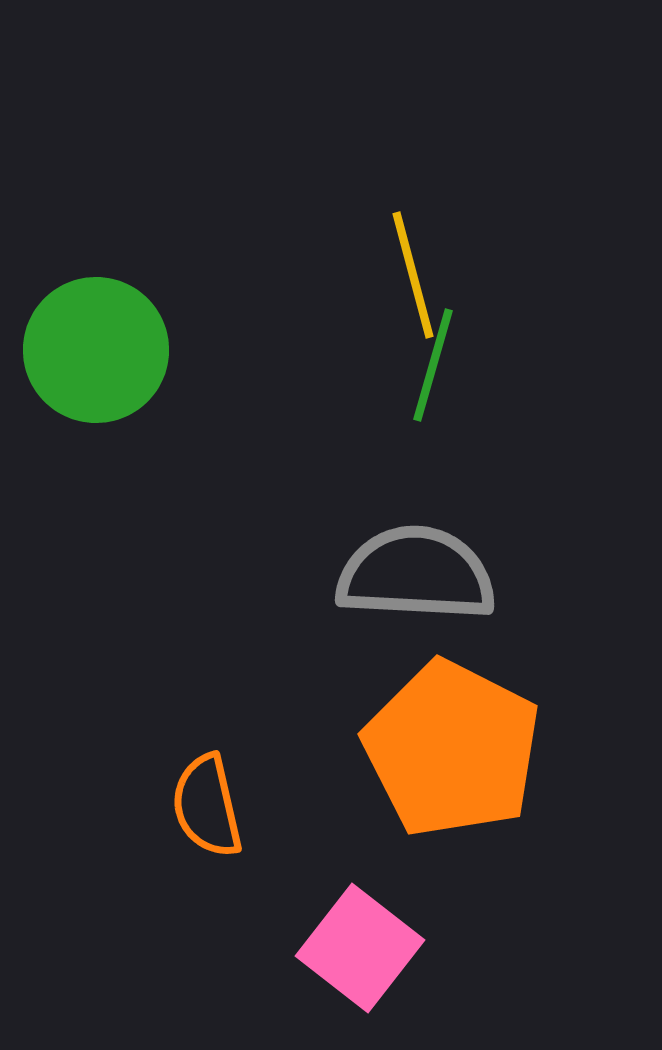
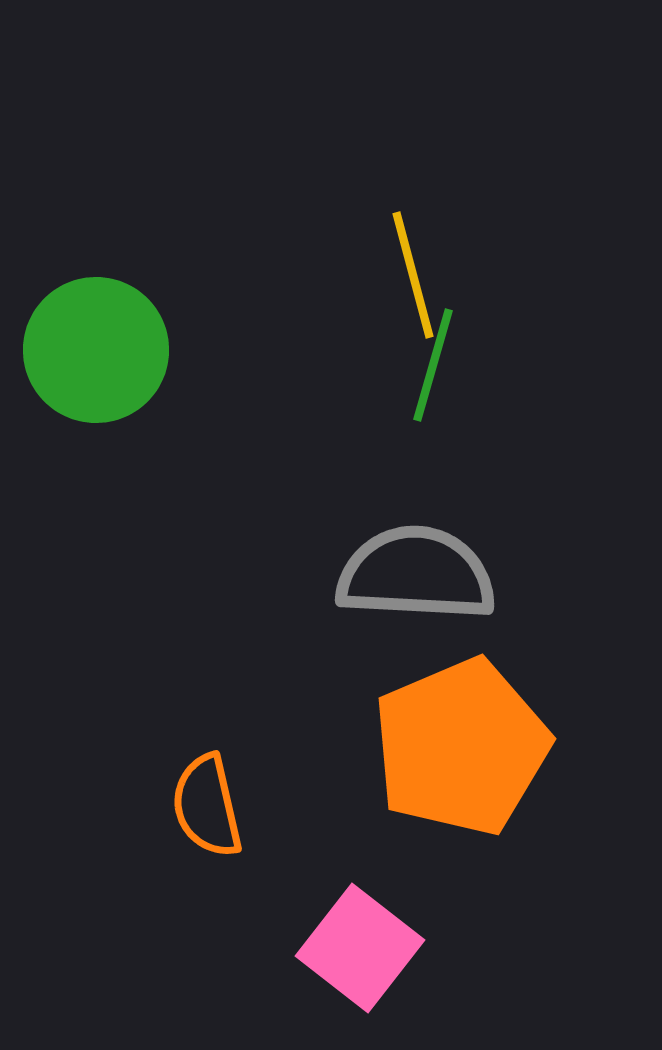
orange pentagon: moved 9 px right, 2 px up; rotated 22 degrees clockwise
